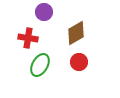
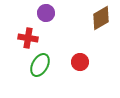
purple circle: moved 2 px right, 1 px down
brown diamond: moved 25 px right, 15 px up
red circle: moved 1 px right
